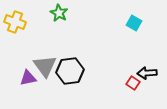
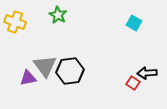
green star: moved 1 px left, 2 px down
